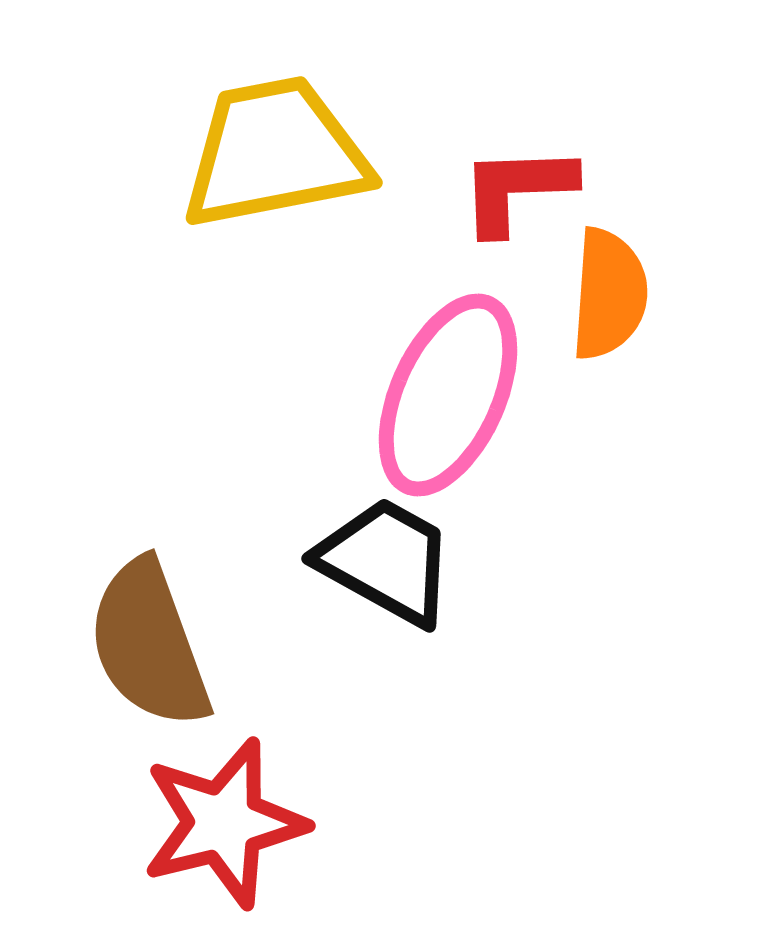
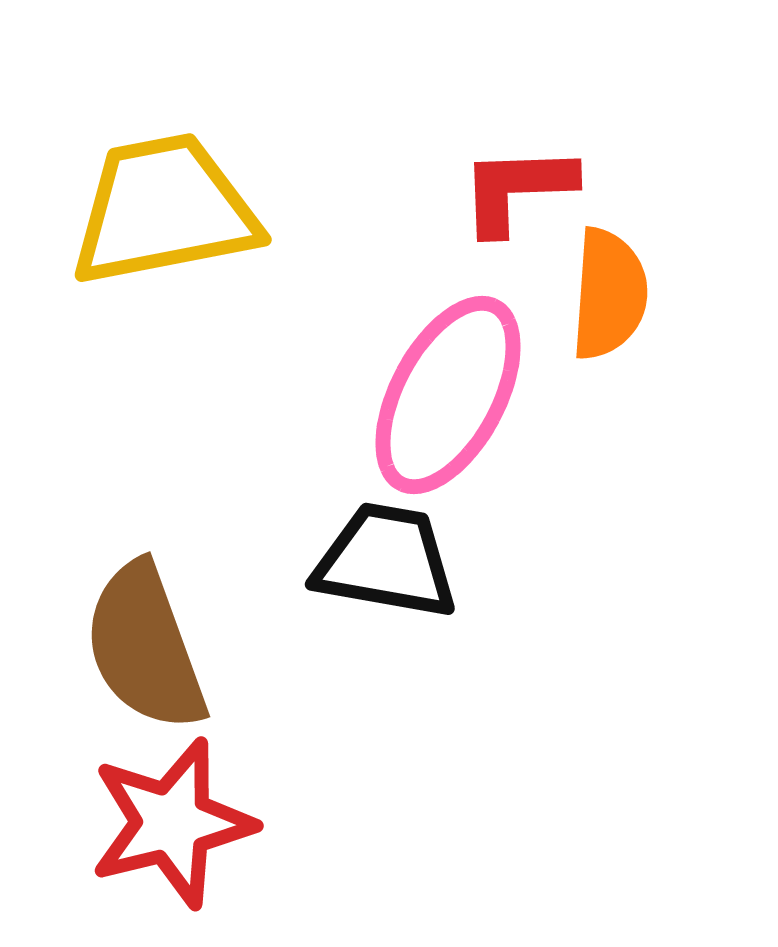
yellow trapezoid: moved 111 px left, 57 px down
pink ellipse: rotated 4 degrees clockwise
black trapezoid: rotated 19 degrees counterclockwise
brown semicircle: moved 4 px left, 3 px down
red star: moved 52 px left
